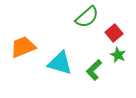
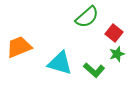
red square: rotated 12 degrees counterclockwise
orange trapezoid: moved 4 px left
green star: moved 1 px left, 1 px up; rotated 28 degrees clockwise
green L-shape: rotated 95 degrees counterclockwise
